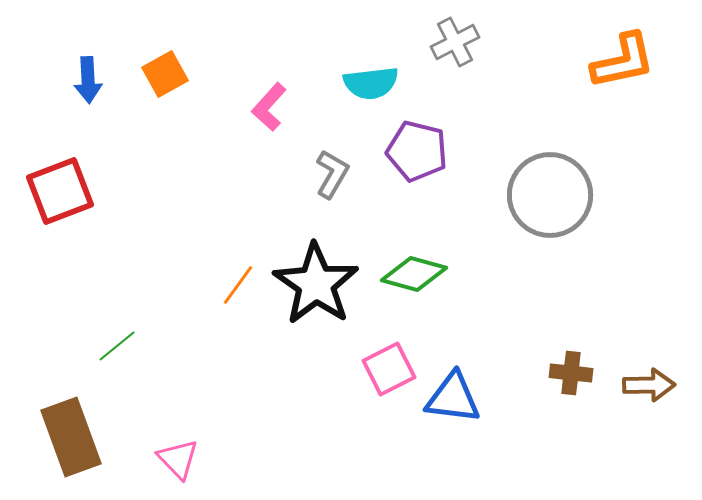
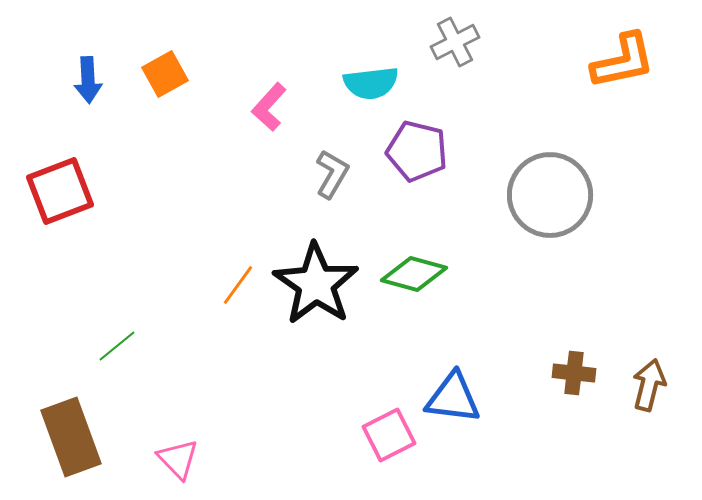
pink square: moved 66 px down
brown cross: moved 3 px right
brown arrow: rotated 75 degrees counterclockwise
